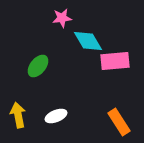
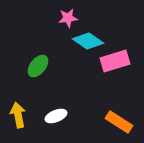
pink star: moved 6 px right
cyan diamond: rotated 24 degrees counterclockwise
pink rectangle: rotated 12 degrees counterclockwise
orange rectangle: rotated 24 degrees counterclockwise
